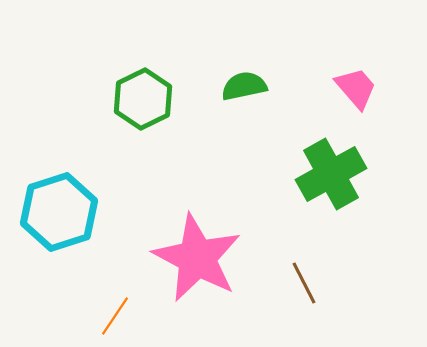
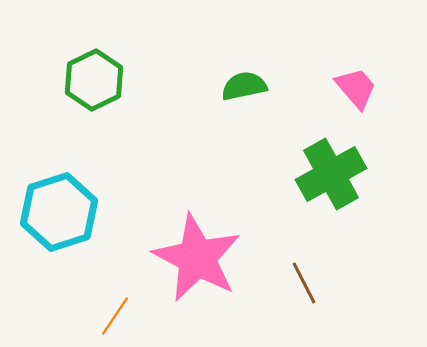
green hexagon: moved 49 px left, 19 px up
